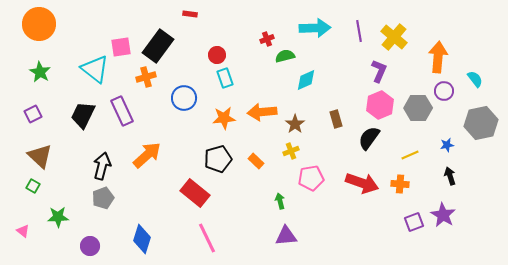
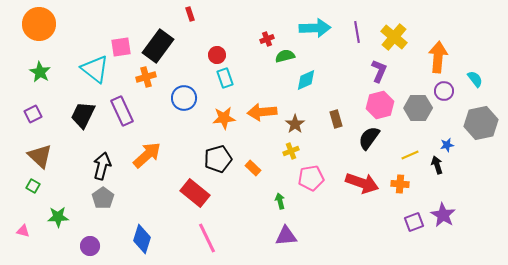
red rectangle at (190, 14): rotated 64 degrees clockwise
purple line at (359, 31): moved 2 px left, 1 px down
pink hexagon at (380, 105): rotated 8 degrees clockwise
orange rectangle at (256, 161): moved 3 px left, 7 px down
black arrow at (450, 176): moved 13 px left, 11 px up
gray pentagon at (103, 198): rotated 15 degrees counterclockwise
pink triangle at (23, 231): rotated 24 degrees counterclockwise
